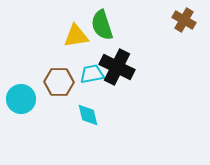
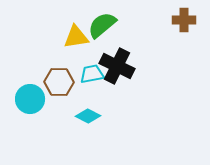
brown cross: rotated 30 degrees counterclockwise
green semicircle: rotated 68 degrees clockwise
yellow triangle: moved 1 px down
black cross: moved 1 px up
cyan circle: moved 9 px right
cyan diamond: moved 1 px down; rotated 50 degrees counterclockwise
